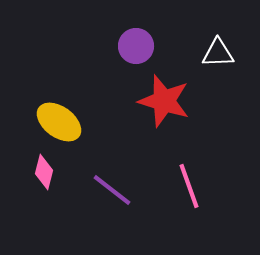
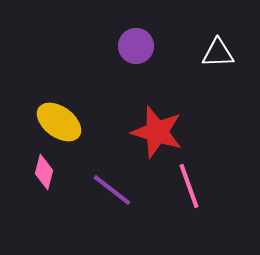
red star: moved 7 px left, 31 px down
